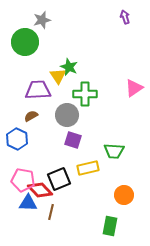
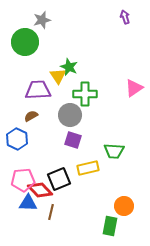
gray circle: moved 3 px right
pink pentagon: rotated 15 degrees counterclockwise
orange circle: moved 11 px down
